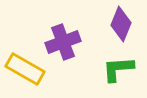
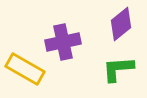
purple diamond: rotated 28 degrees clockwise
purple cross: rotated 8 degrees clockwise
